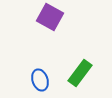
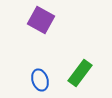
purple square: moved 9 px left, 3 px down
